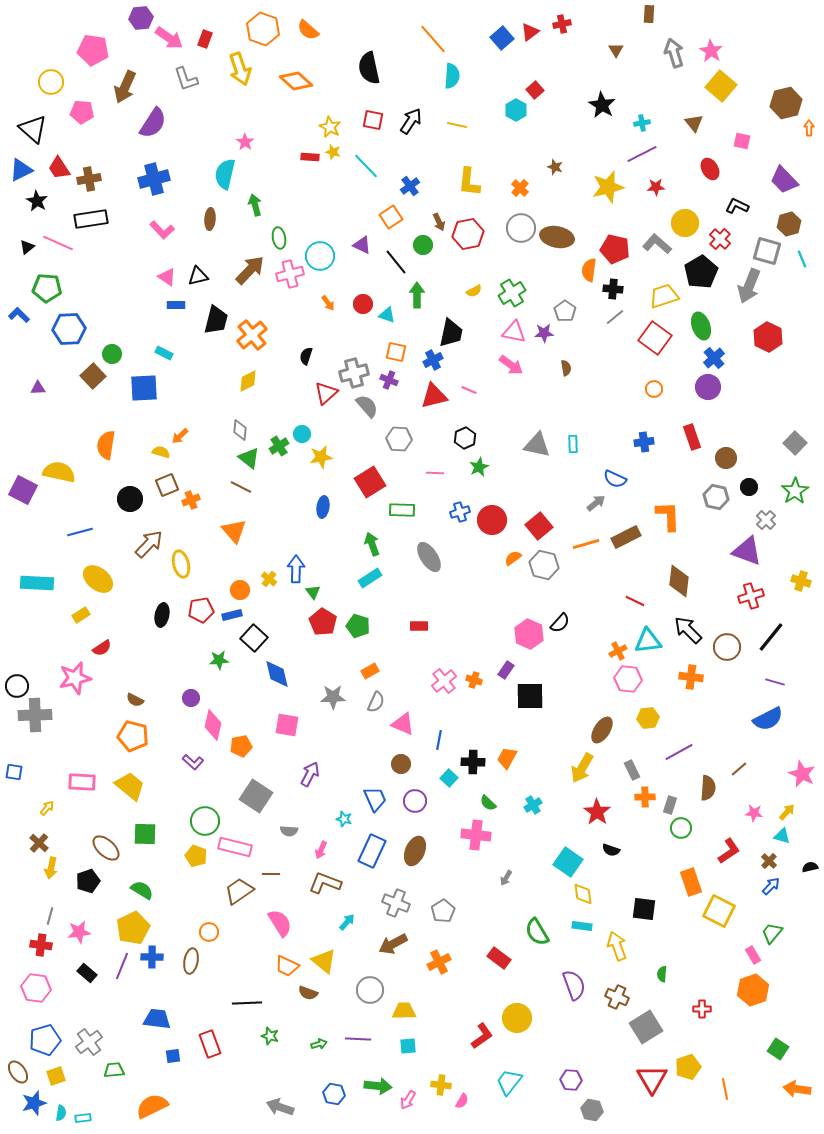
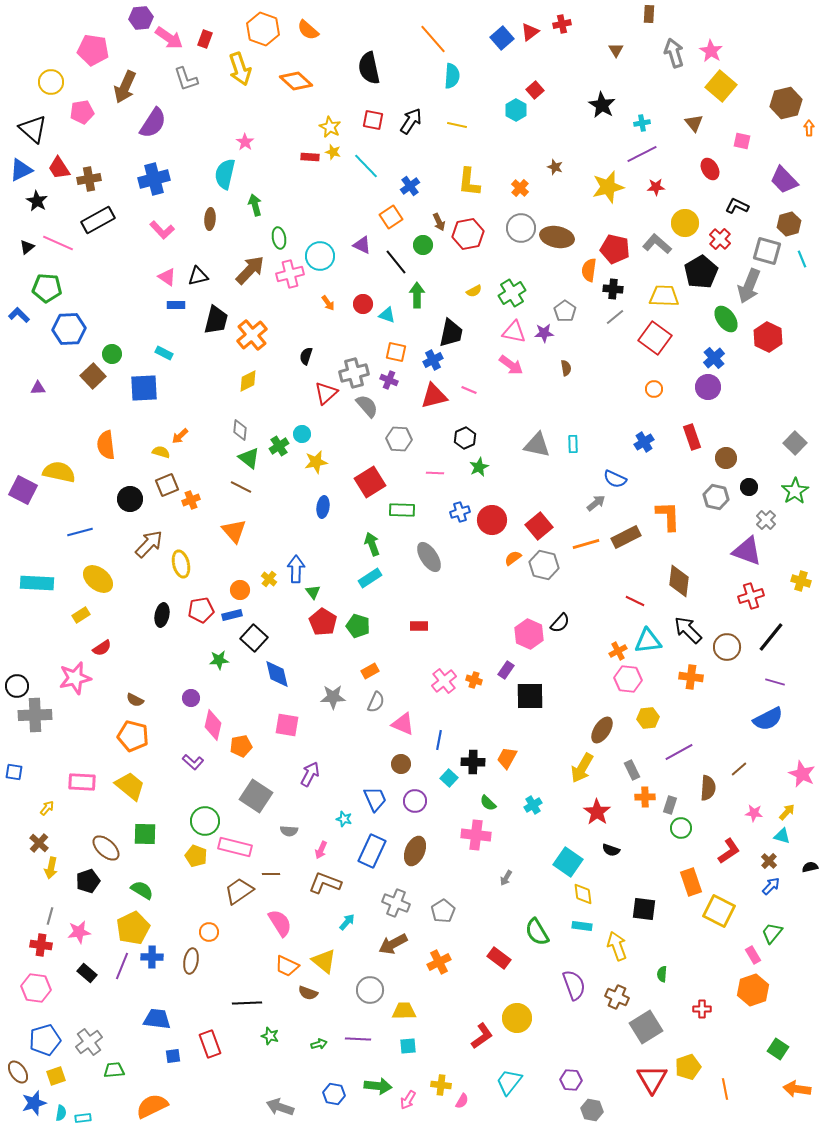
pink pentagon at (82, 112): rotated 15 degrees counterclockwise
black rectangle at (91, 219): moved 7 px right, 1 px down; rotated 20 degrees counterclockwise
yellow trapezoid at (664, 296): rotated 20 degrees clockwise
green ellipse at (701, 326): moved 25 px right, 7 px up; rotated 16 degrees counterclockwise
blue cross at (644, 442): rotated 24 degrees counterclockwise
orange semicircle at (106, 445): rotated 16 degrees counterclockwise
yellow star at (321, 457): moved 5 px left, 5 px down
